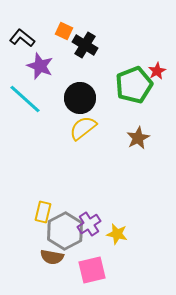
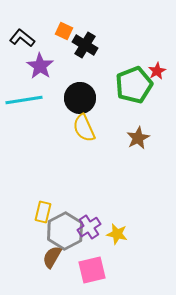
purple star: rotated 12 degrees clockwise
cyan line: moved 1 px left, 1 px down; rotated 51 degrees counterclockwise
yellow semicircle: moved 1 px right; rotated 76 degrees counterclockwise
purple cross: moved 3 px down
brown semicircle: rotated 110 degrees clockwise
